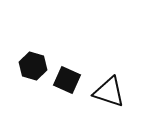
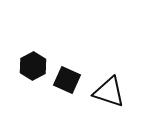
black hexagon: rotated 16 degrees clockwise
